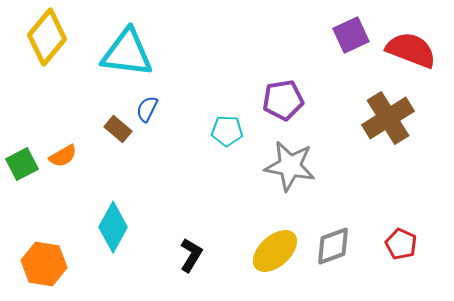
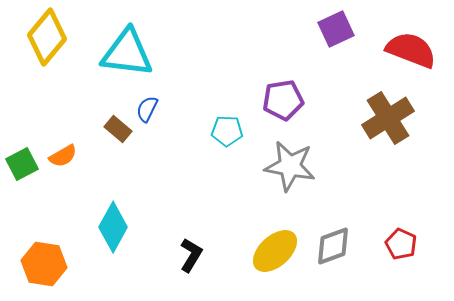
purple square: moved 15 px left, 6 px up
